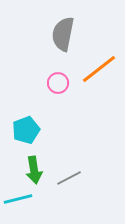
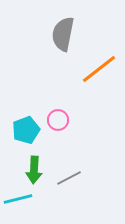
pink circle: moved 37 px down
green arrow: rotated 12 degrees clockwise
